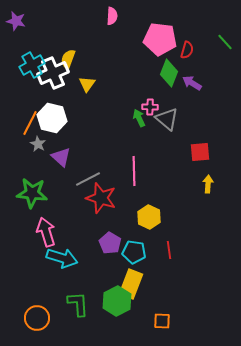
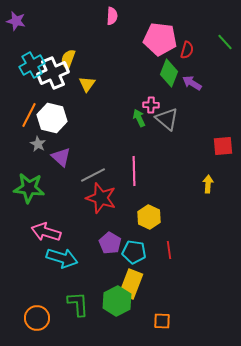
pink cross: moved 1 px right, 2 px up
orange line: moved 1 px left, 8 px up
red square: moved 23 px right, 6 px up
gray line: moved 5 px right, 4 px up
green star: moved 3 px left, 5 px up
pink arrow: rotated 56 degrees counterclockwise
